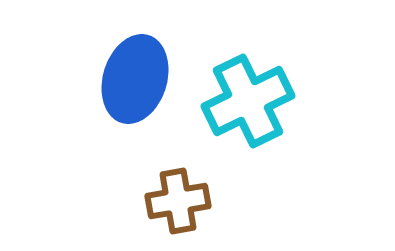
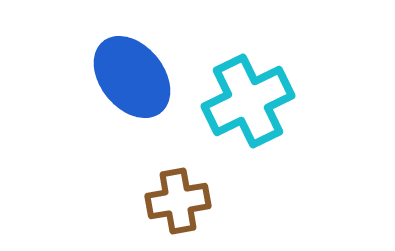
blue ellipse: moved 3 px left, 2 px up; rotated 56 degrees counterclockwise
